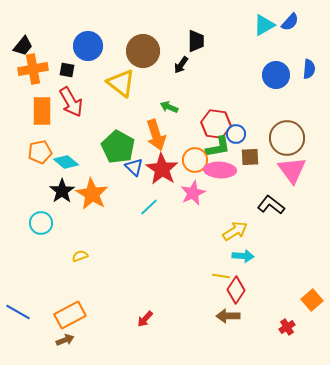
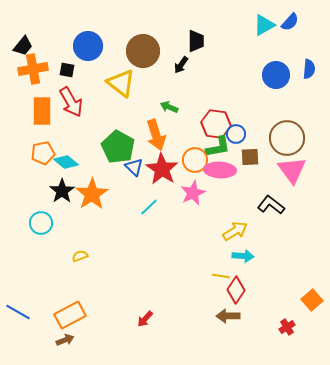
orange pentagon at (40, 152): moved 3 px right, 1 px down
orange star at (92, 194): rotated 8 degrees clockwise
